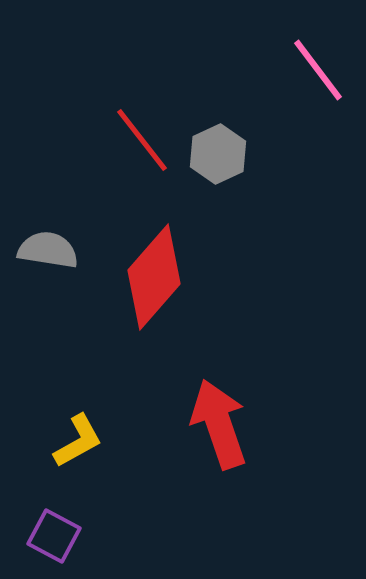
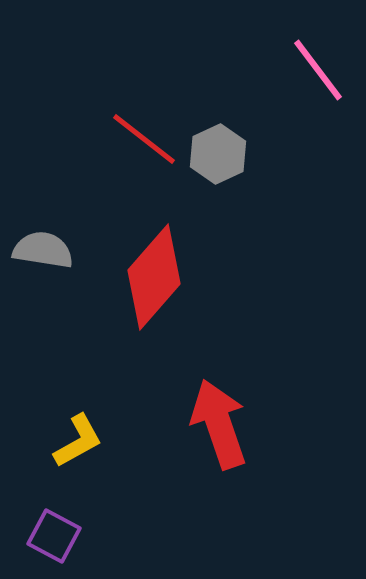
red line: moved 2 px right, 1 px up; rotated 14 degrees counterclockwise
gray semicircle: moved 5 px left
